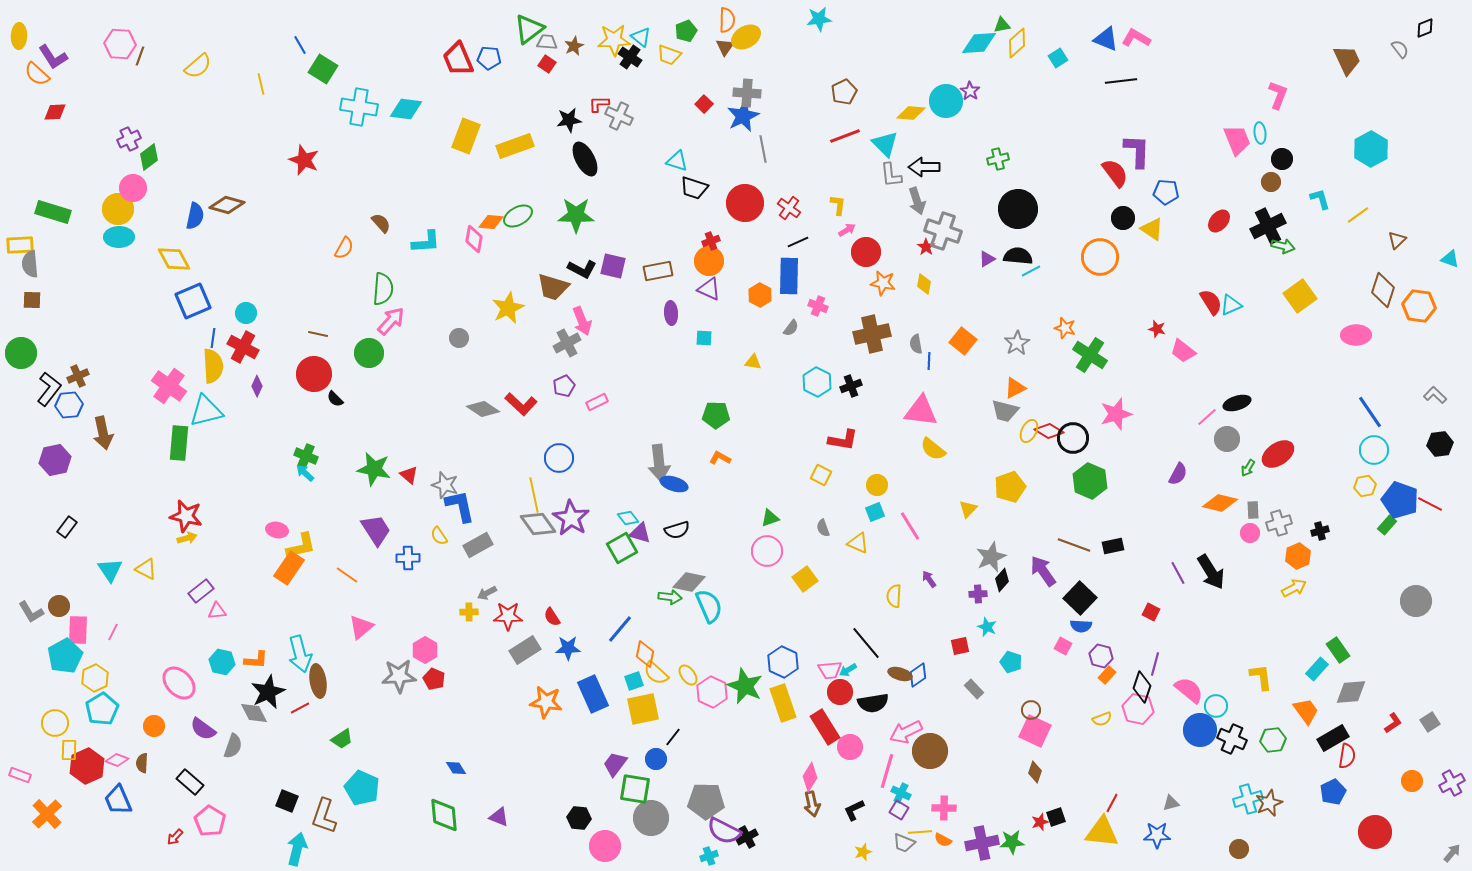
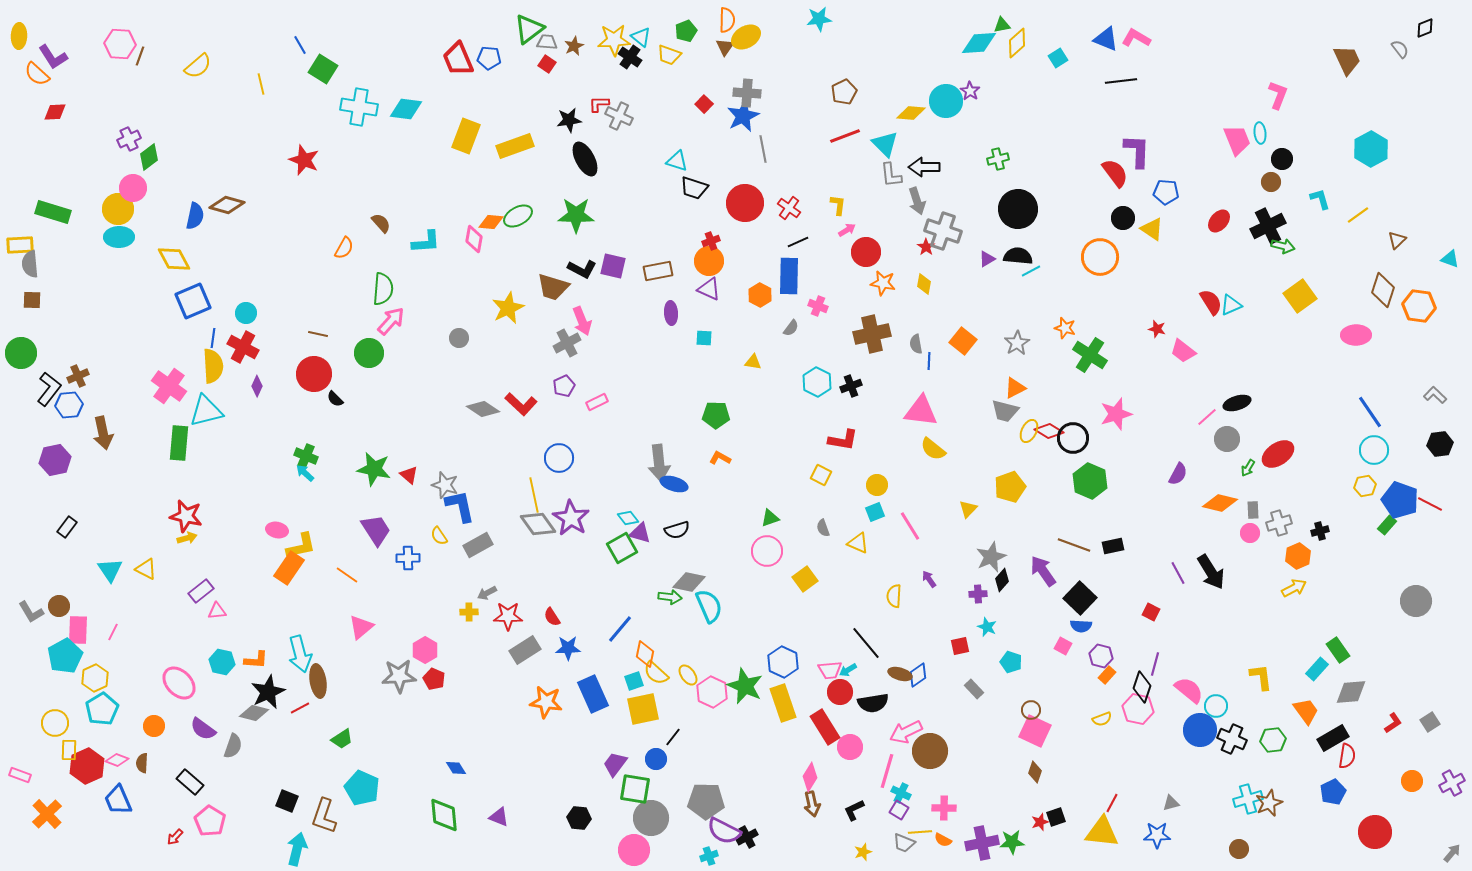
gray diamond at (254, 713): rotated 48 degrees counterclockwise
pink circle at (605, 846): moved 29 px right, 4 px down
